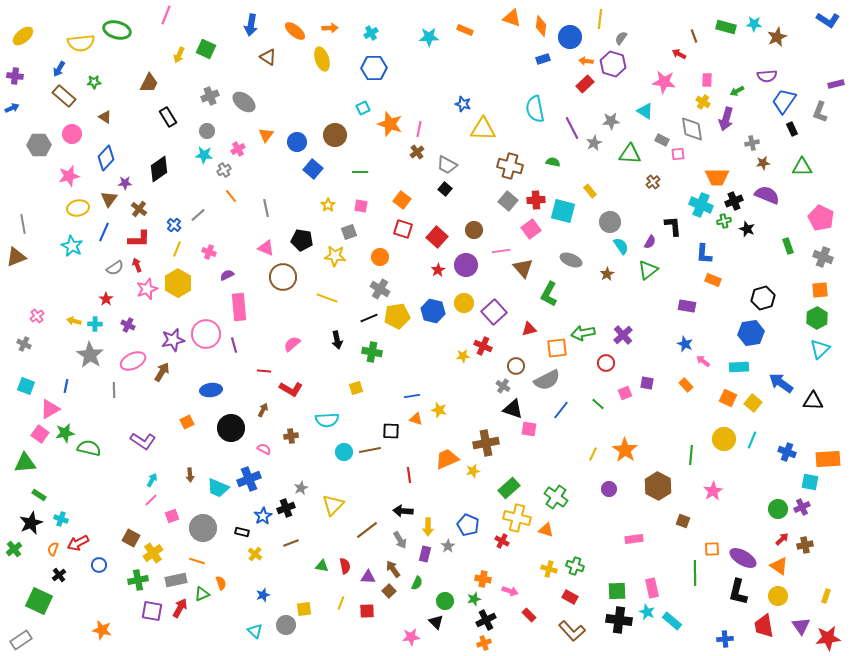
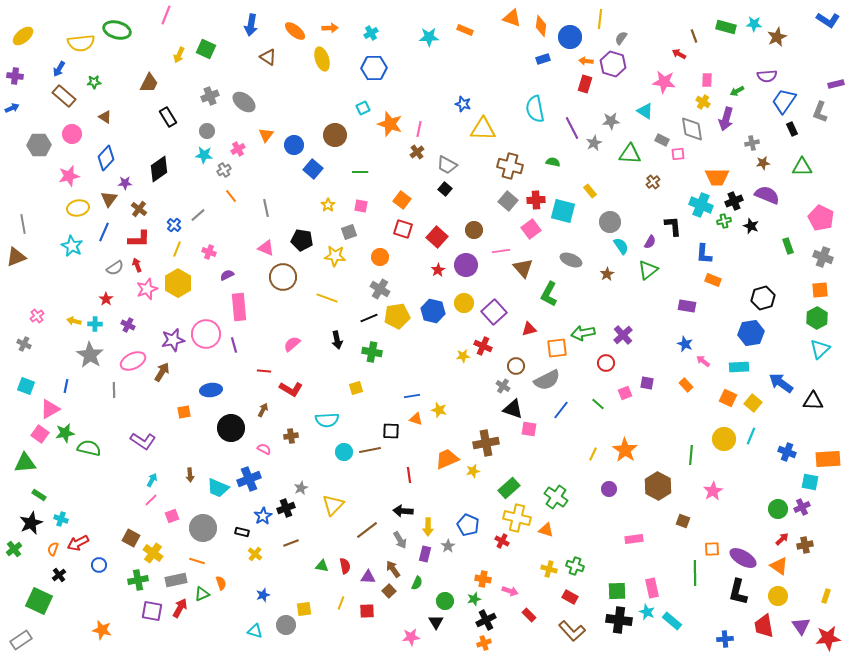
red rectangle at (585, 84): rotated 30 degrees counterclockwise
blue circle at (297, 142): moved 3 px left, 3 px down
black star at (747, 229): moved 4 px right, 3 px up
orange square at (187, 422): moved 3 px left, 10 px up; rotated 16 degrees clockwise
cyan line at (752, 440): moved 1 px left, 4 px up
yellow cross at (153, 553): rotated 18 degrees counterclockwise
black triangle at (436, 622): rotated 14 degrees clockwise
cyan triangle at (255, 631): rotated 28 degrees counterclockwise
